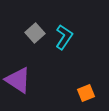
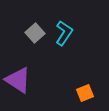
cyan L-shape: moved 4 px up
orange square: moved 1 px left
